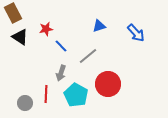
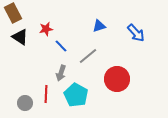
red circle: moved 9 px right, 5 px up
